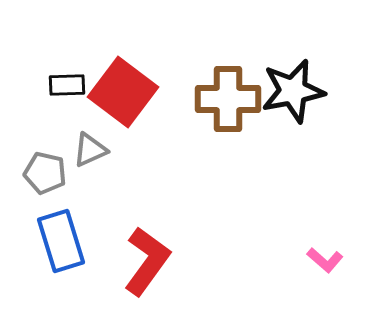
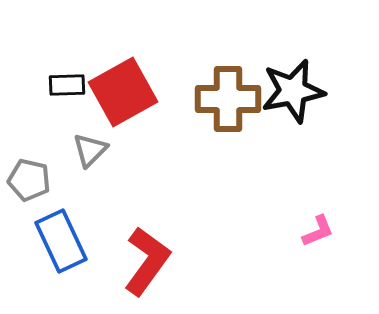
red square: rotated 24 degrees clockwise
gray triangle: rotated 21 degrees counterclockwise
gray pentagon: moved 16 px left, 7 px down
blue rectangle: rotated 8 degrees counterclockwise
pink L-shape: moved 7 px left, 29 px up; rotated 63 degrees counterclockwise
